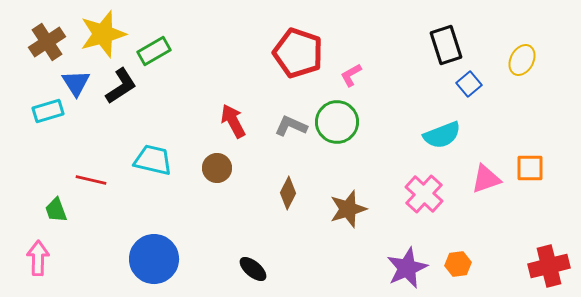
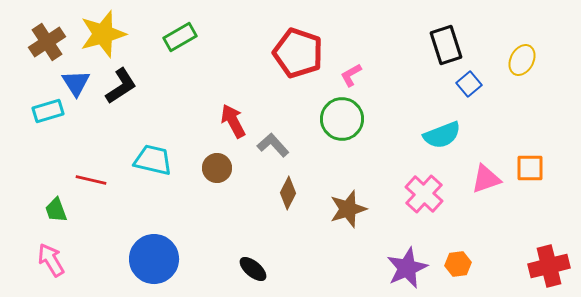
green rectangle: moved 26 px right, 14 px up
green circle: moved 5 px right, 3 px up
gray L-shape: moved 18 px left, 19 px down; rotated 24 degrees clockwise
pink arrow: moved 13 px right, 2 px down; rotated 32 degrees counterclockwise
